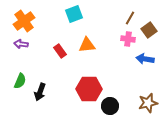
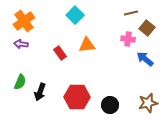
cyan square: moved 1 px right, 1 px down; rotated 24 degrees counterclockwise
brown line: moved 1 px right, 5 px up; rotated 48 degrees clockwise
brown square: moved 2 px left, 2 px up; rotated 14 degrees counterclockwise
red rectangle: moved 2 px down
blue arrow: rotated 30 degrees clockwise
green semicircle: moved 1 px down
red hexagon: moved 12 px left, 8 px down
black circle: moved 1 px up
